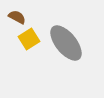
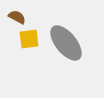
yellow square: rotated 25 degrees clockwise
